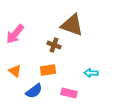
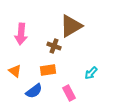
brown triangle: moved 1 px left, 1 px down; rotated 50 degrees counterclockwise
pink arrow: moved 6 px right; rotated 35 degrees counterclockwise
brown cross: moved 1 px down
cyan arrow: rotated 48 degrees counterclockwise
pink rectangle: rotated 49 degrees clockwise
